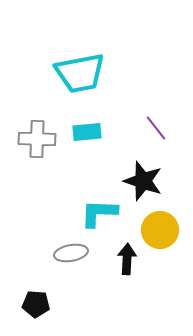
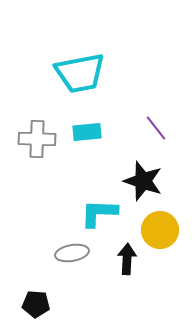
gray ellipse: moved 1 px right
